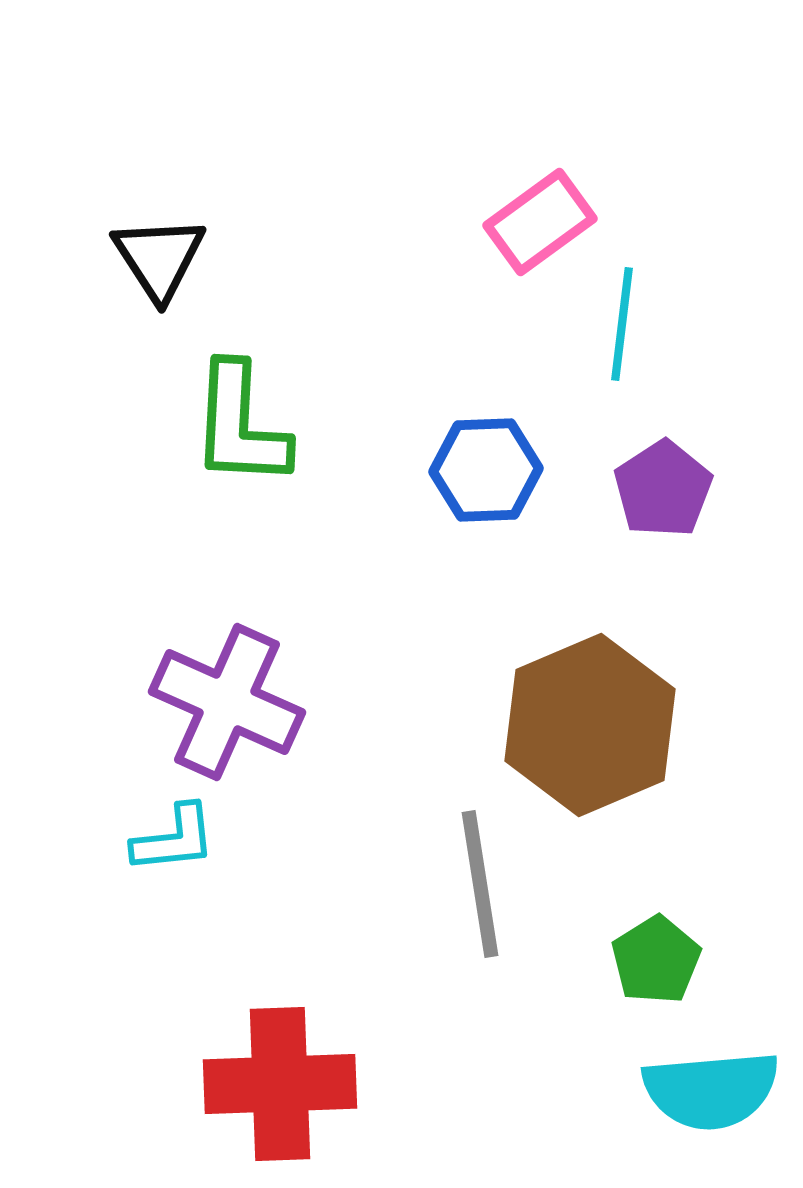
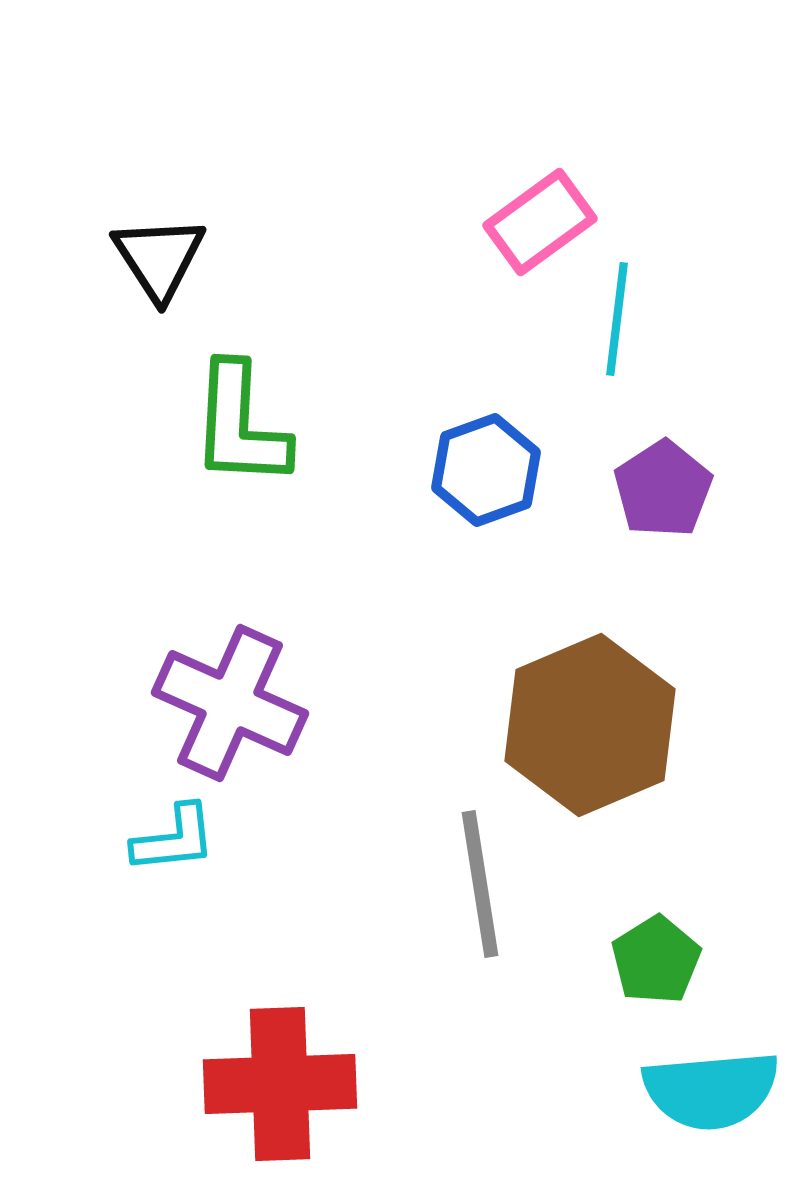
cyan line: moved 5 px left, 5 px up
blue hexagon: rotated 18 degrees counterclockwise
purple cross: moved 3 px right, 1 px down
